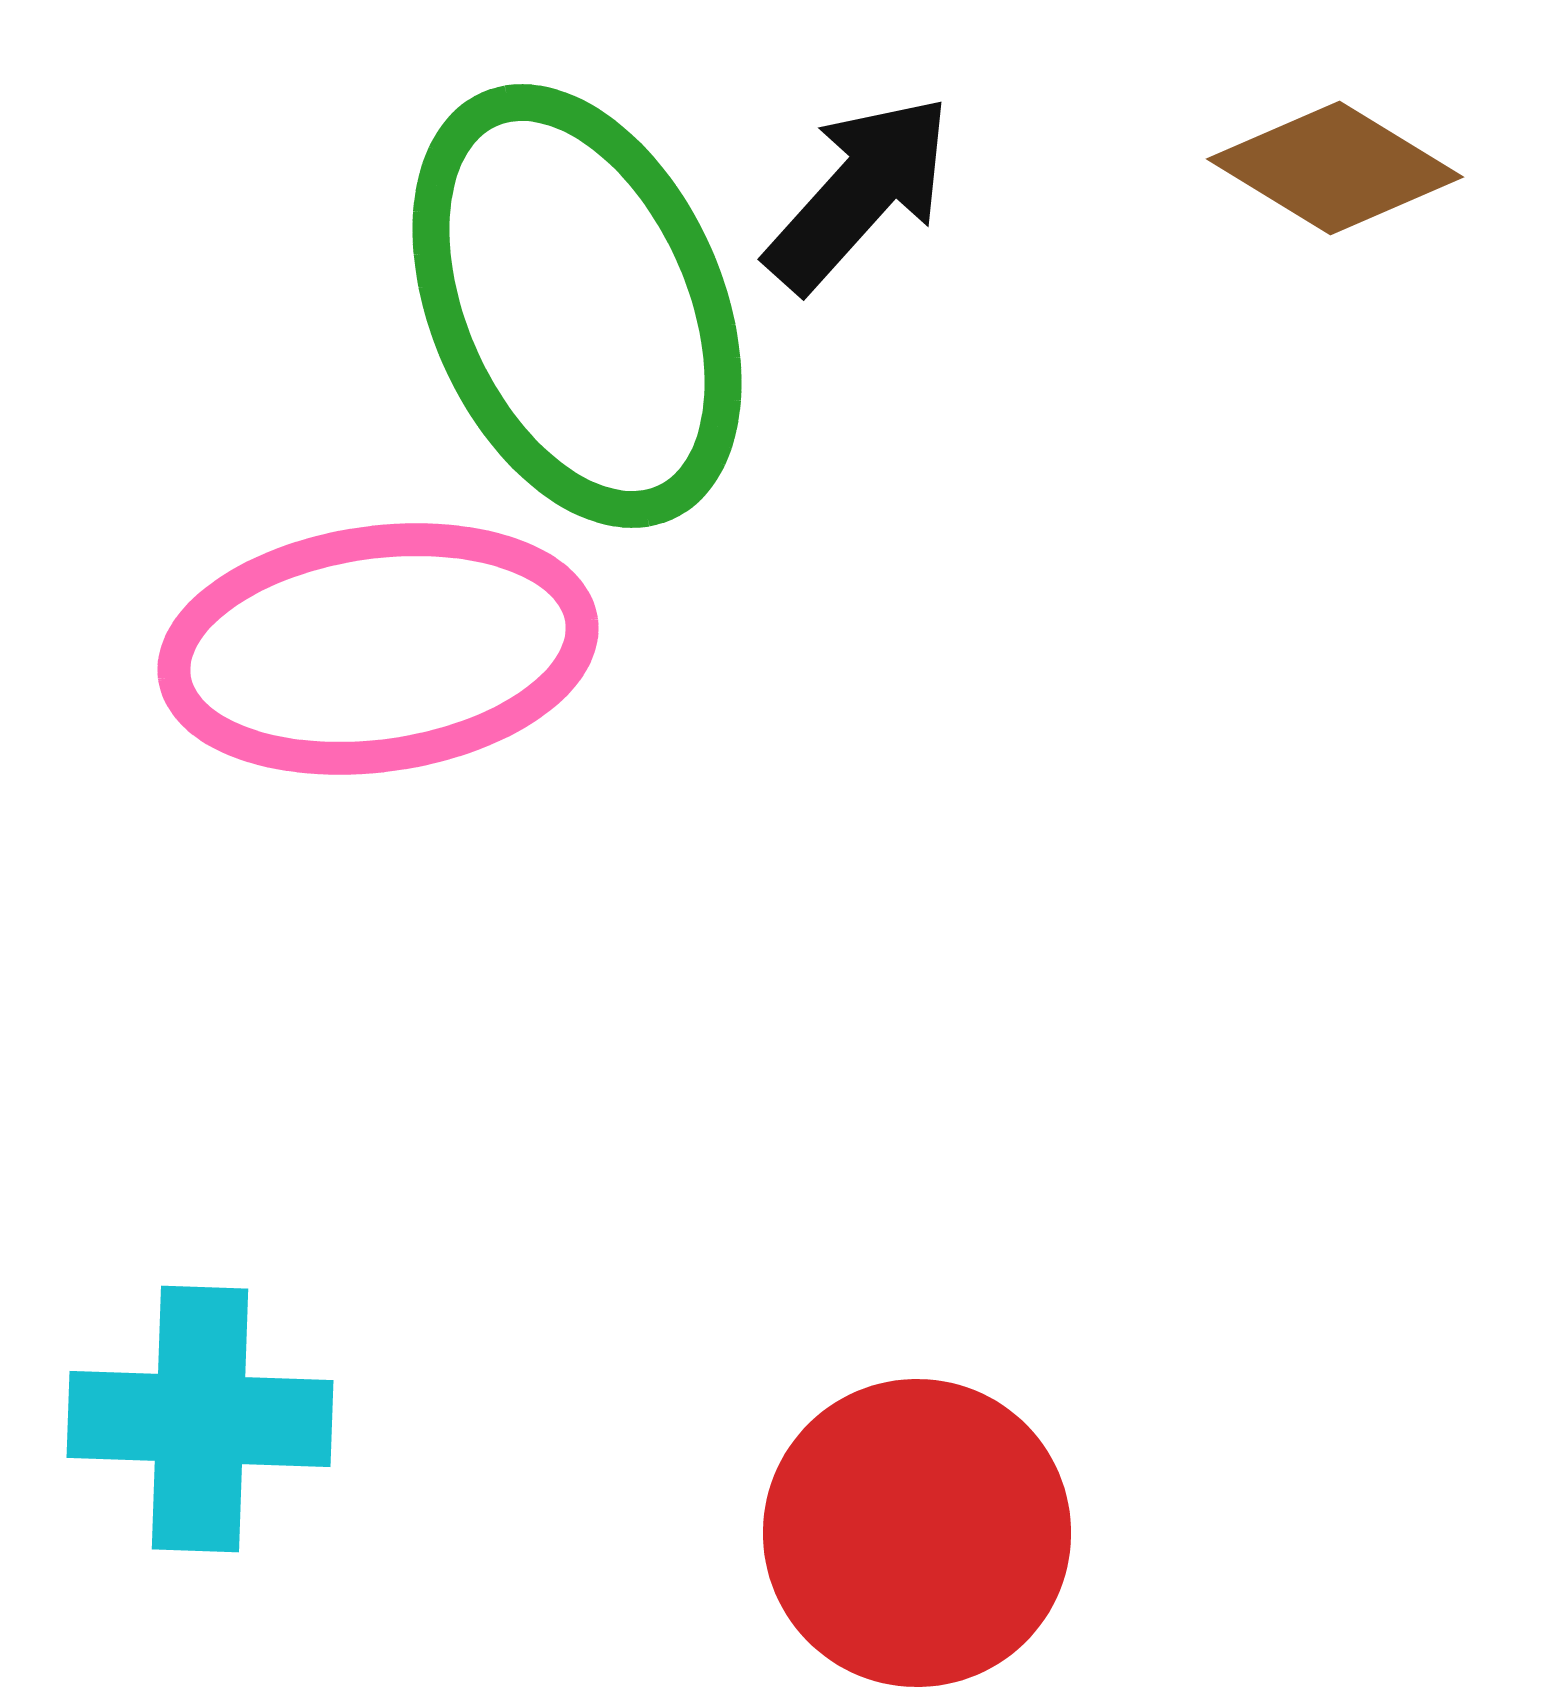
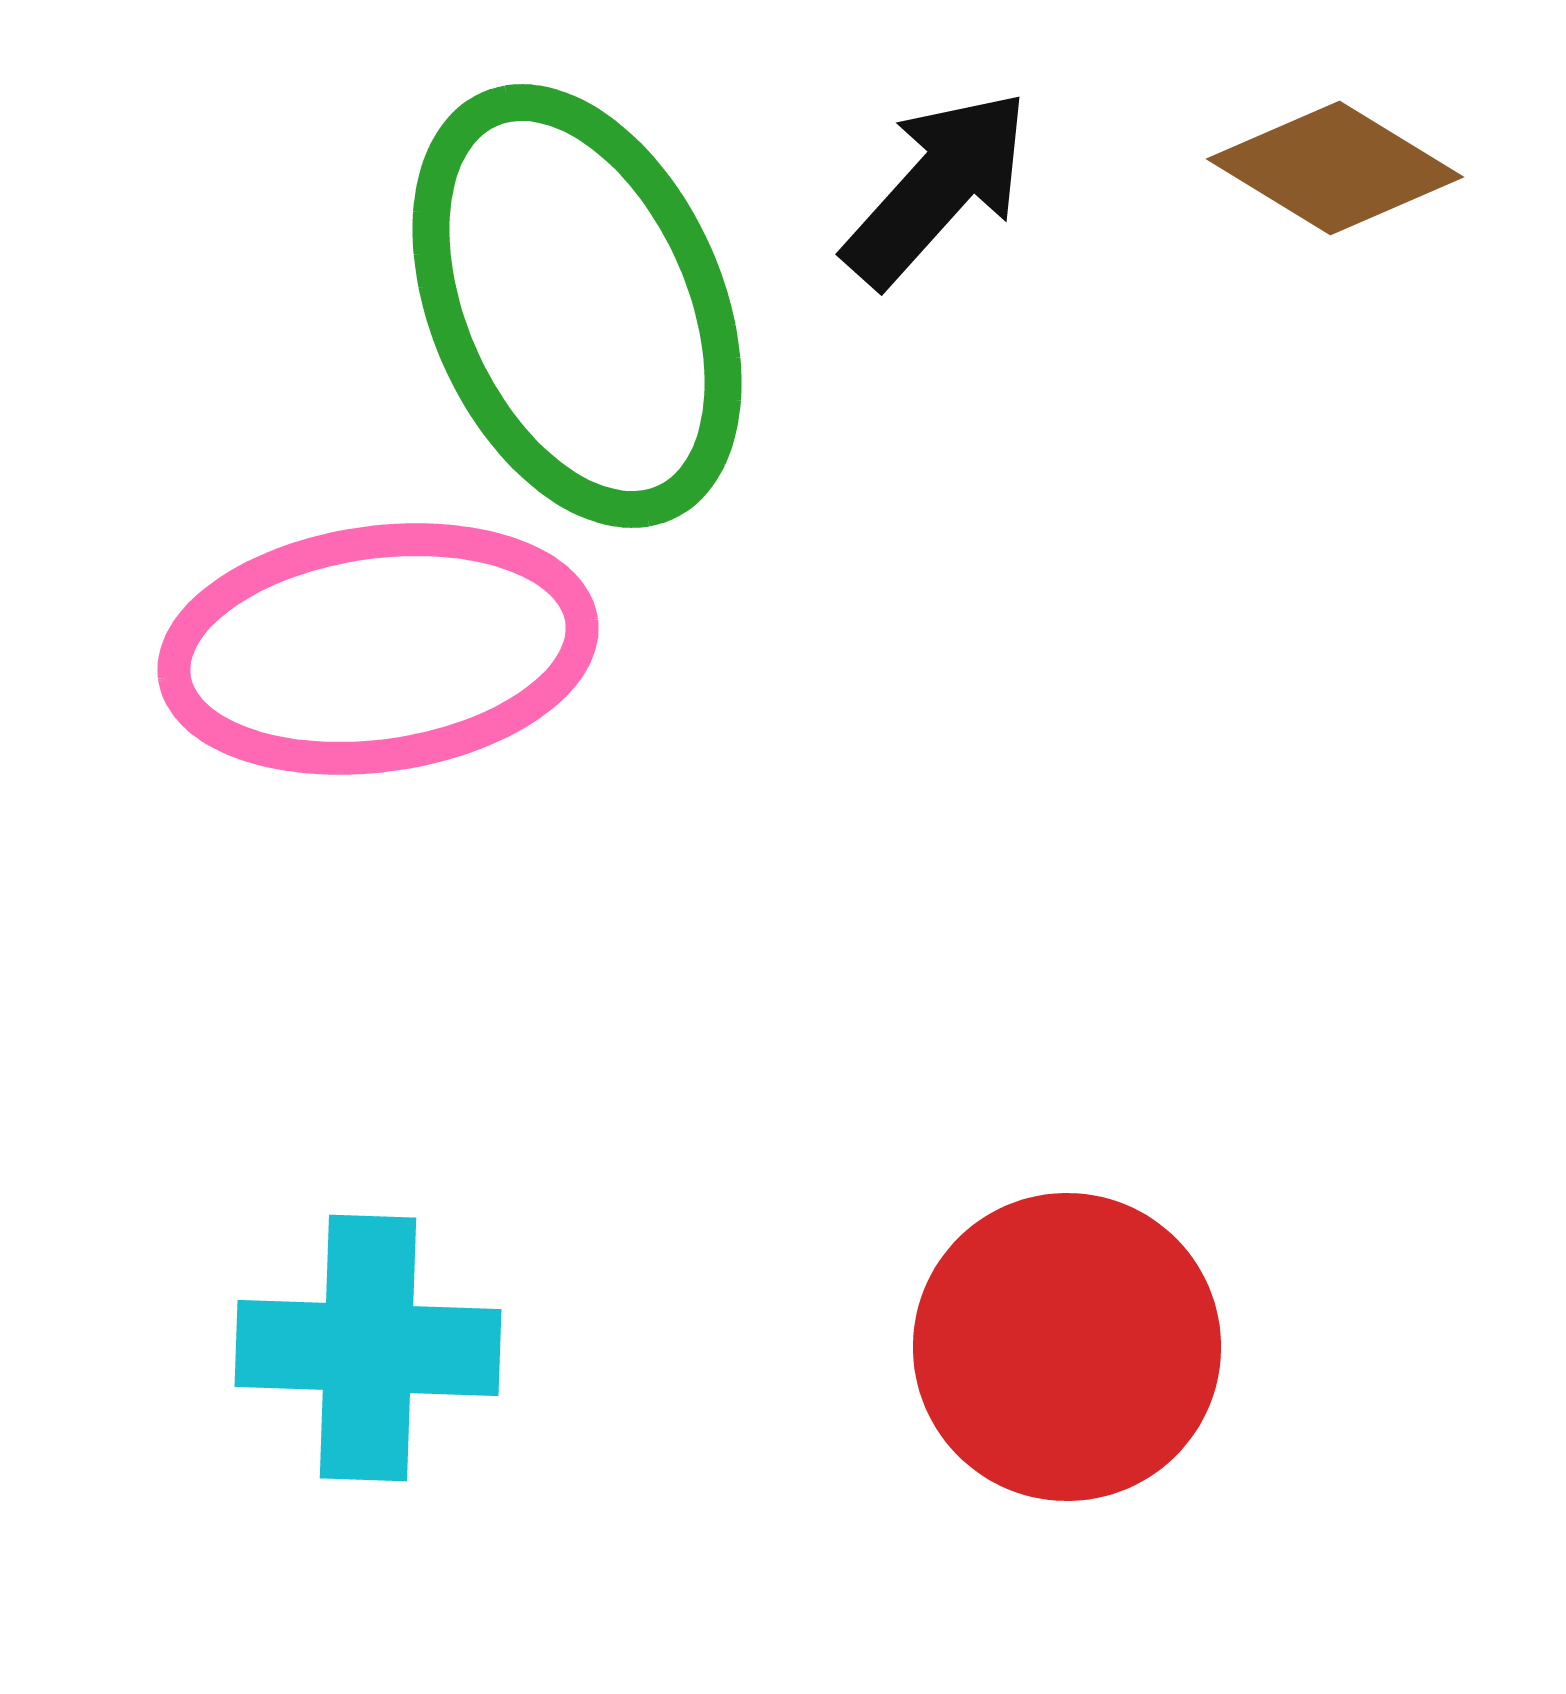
black arrow: moved 78 px right, 5 px up
cyan cross: moved 168 px right, 71 px up
red circle: moved 150 px right, 186 px up
